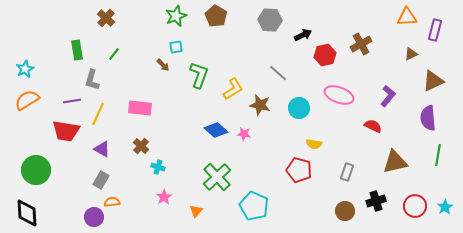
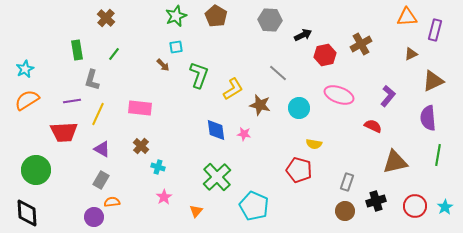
blue diamond at (216, 130): rotated 40 degrees clockwise
red trapezoid at (66, 131): moved 2 px left, 1 px down; rotated 12 degrees counterclockwise
gray rectangle at (347, 172): moved 10 px down
